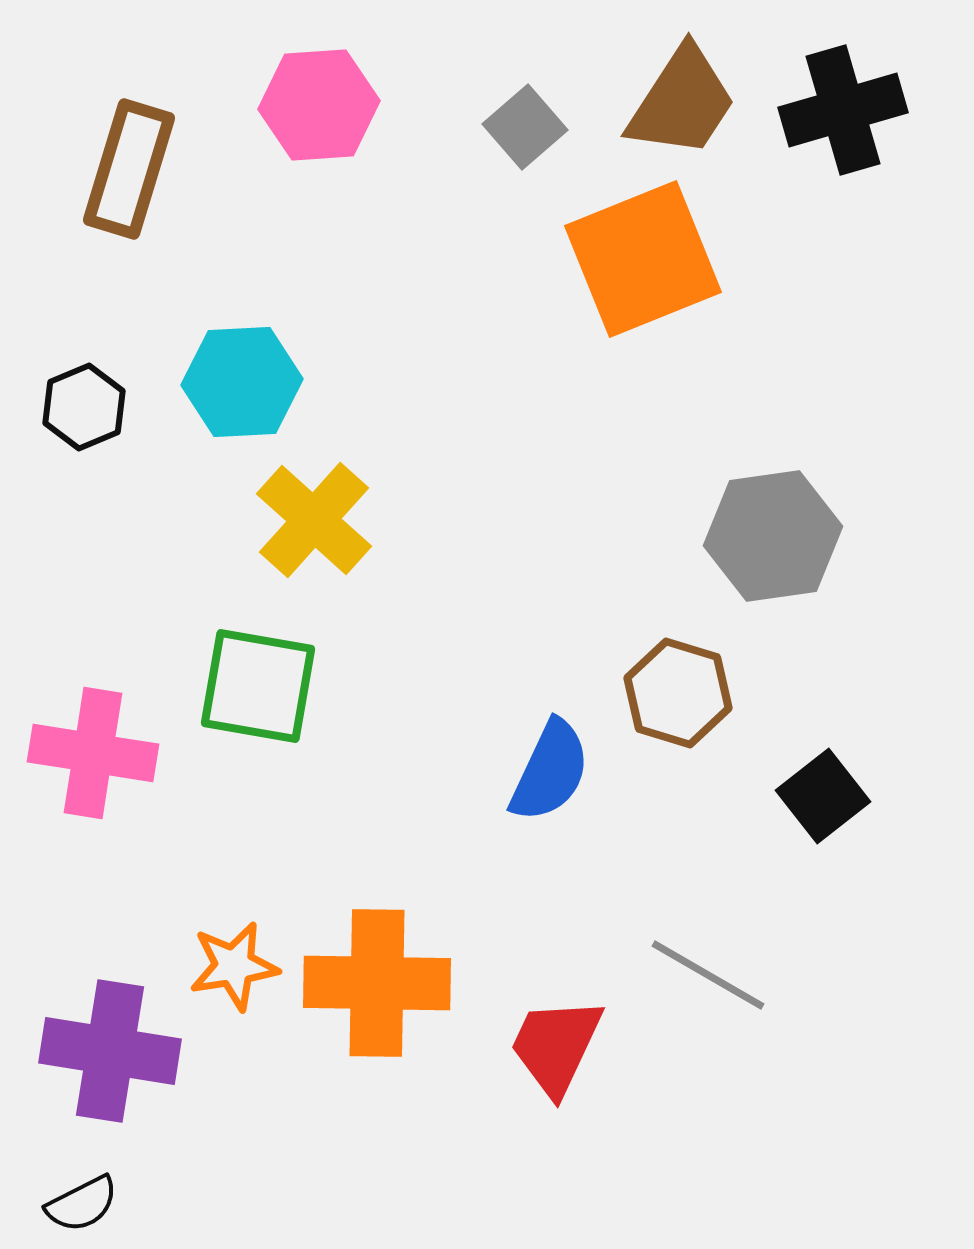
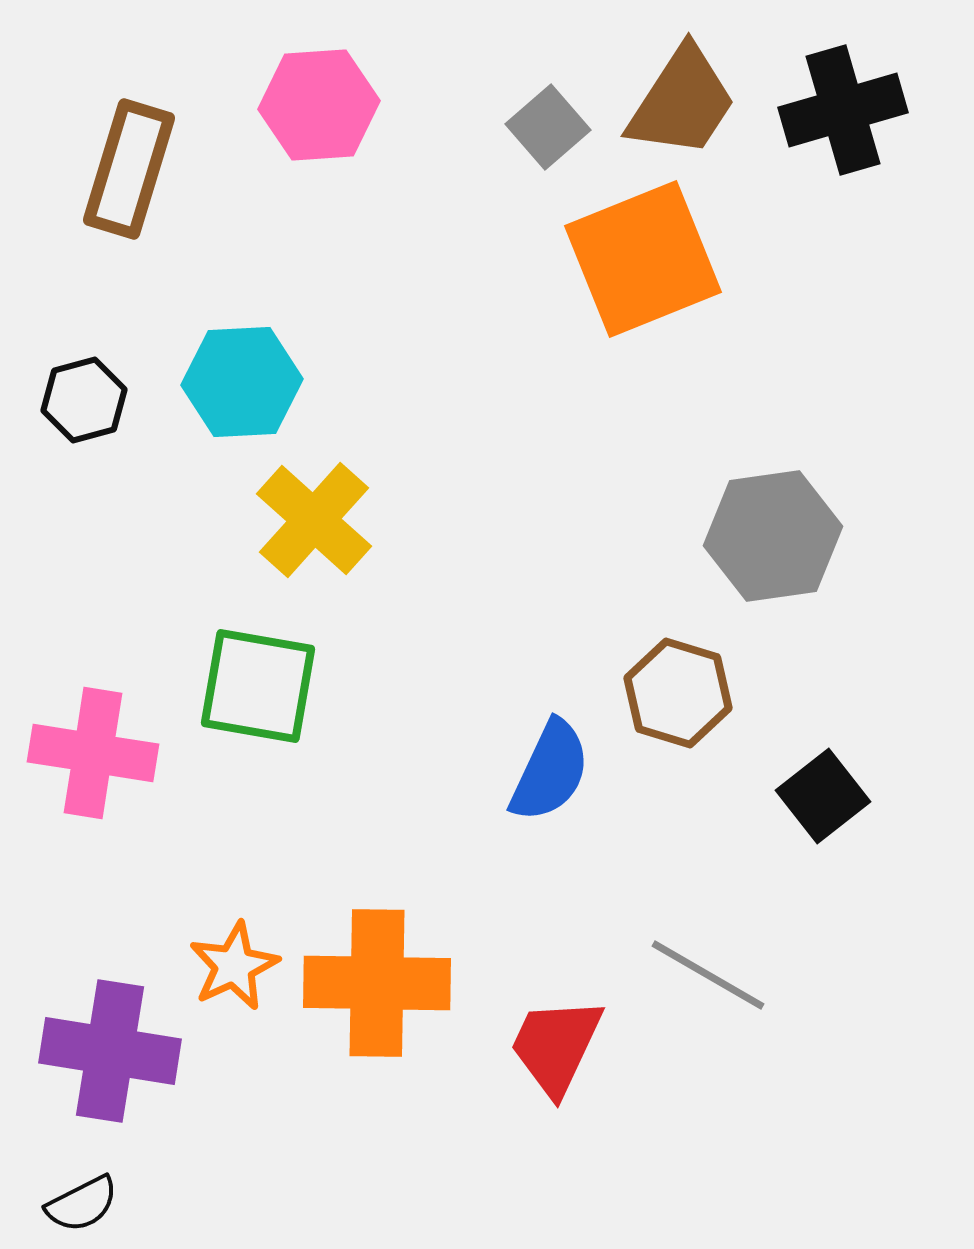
gray square: moved 23 px right
black hexagon: moved 7 px up; rotated 8 degrees clockwise
orange star: rotated 16 degrees counterclockwise
